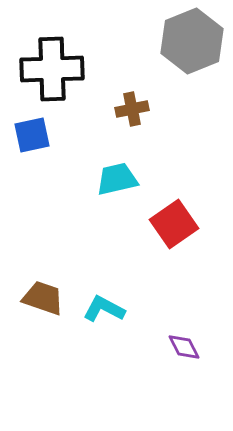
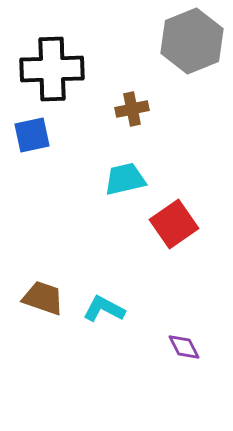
cyan trapezoid: moved 8 px right
